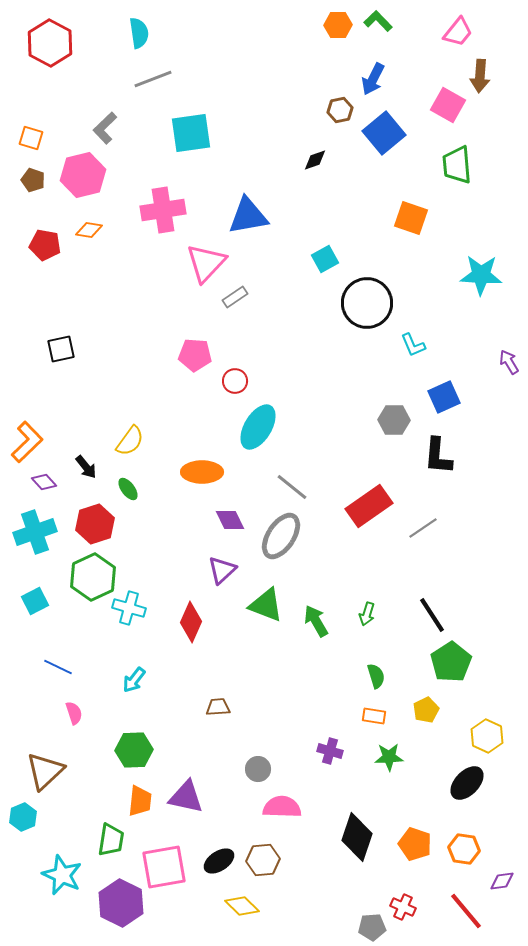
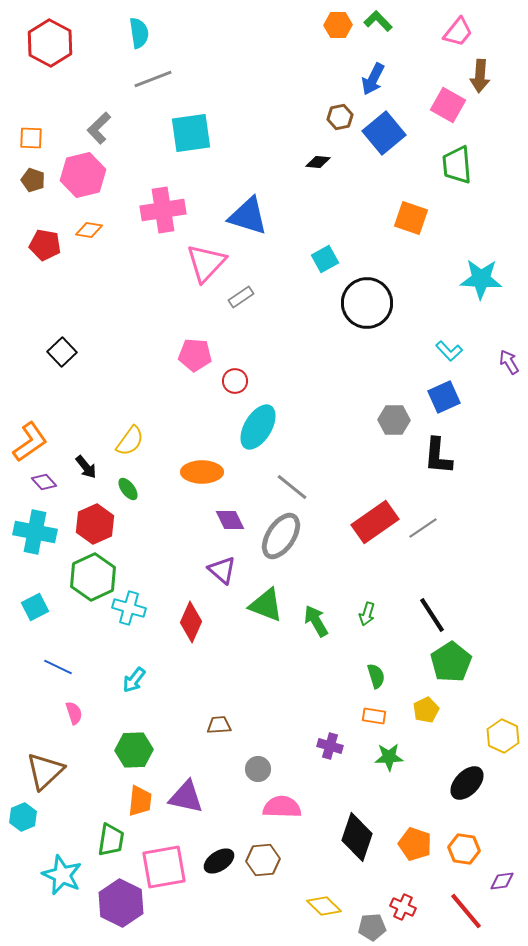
brown hexagon at (340, 110): moved 7 px down
gray L-shape at (105, 128): moved 6 px left
orange square at (31, 138): rotated 15 degrees counterclockwise
black diamond at (315, 160): moved 3 px right, 2 px down; rotated 25 degrees clockwise
blue triangle at (248, 216): rotated 27 degrees clockwise
cyan star at (481, 275): moved 4 px down
gray rectangle at (235, 297): moved 6 px right
cyan L-shape at (413, 345): moved 36 px right, 6 px down; rotated 20 degrees counterclockwise
black square at (61, 349): moved 1 px right, 3 px down; rotated 32 degrees counterclockwise
orange L-shape at (27, 442): moved 3 px right; rotated 9 degrees clockwise
red rectangle at (369, 506): moved 6 px right, 16 px down
red hexagon at (95, 524): rotated 6 degrees counterclockwise
cyan cross at (35, 532): rotated 30 degrees clockwise
purple triangle at (222, 570): rotated 36 degrees counterclockwise
cyan square at (35, 601): moved 6 px down
brown trapezoid at (218, 707): moved 1 px right, 18 px down
yellow hexagon at (487, 736): moved 16 px right
purple cross at (330, 751): moved 5 px up
yellow diamond at (242, 906): moved 82 px right
